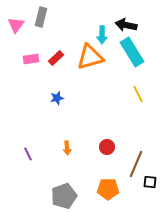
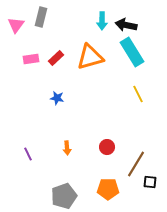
cyan arrow: moved 14 px up
blue star: rotated 24 degrees clockwise
brown line: rotated 8 degrees clockwise
